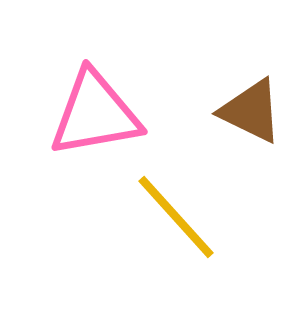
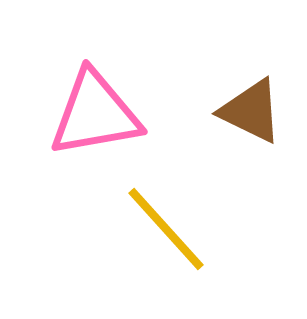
yellow line: moved 10 px left, 12 px down
